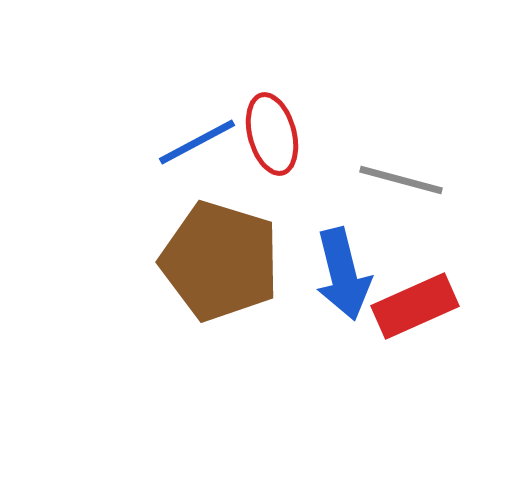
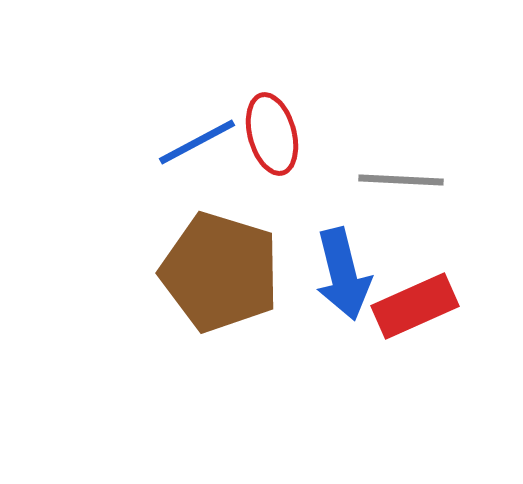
gray line: rotated 12 degrees counterclockwise
brown pentagon: moved 11 px down
